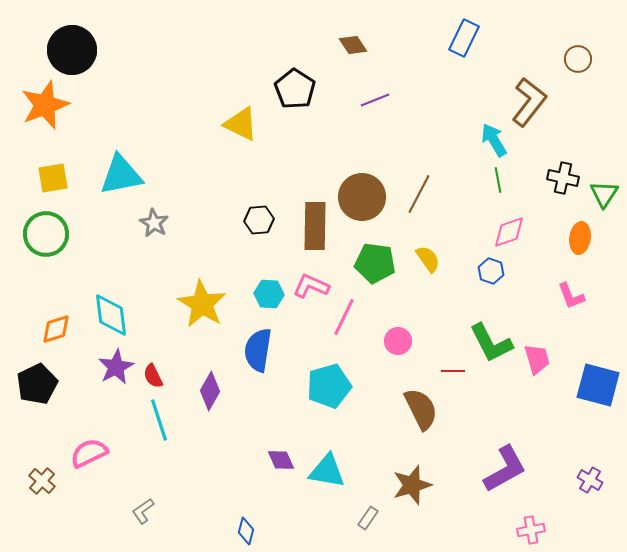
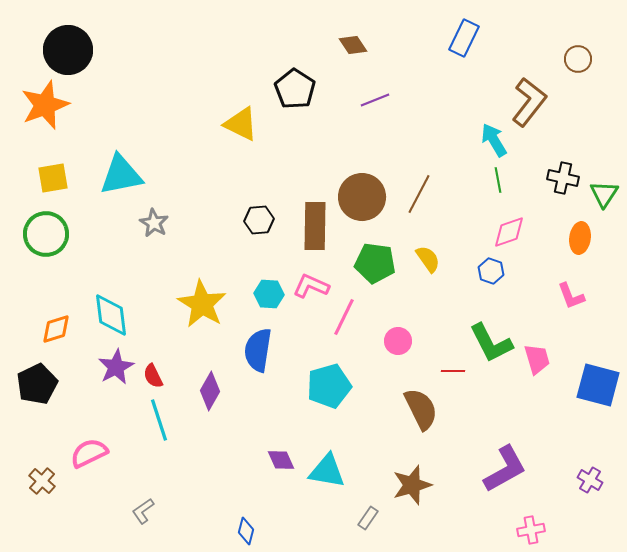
black circle at (72, 50): moved 4 px left
